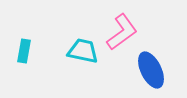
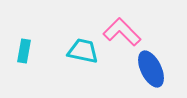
pink L-shape: rotated 99 degrees counterclockwise
blue ellipse: moved 1 px up
